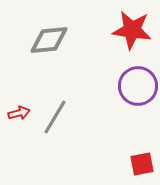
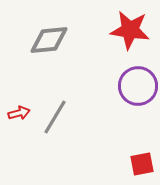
red star: moved 2 px left
